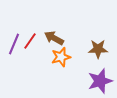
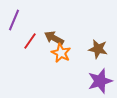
purple line: moved 24 px up
brown star: rotated 12 degrees clockwise
orange star: moved 4 px up; rotated 30 degrees counterclockwise
